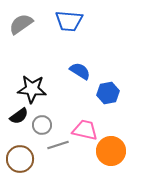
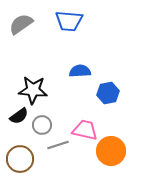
blue semicircle: rotated 35 degrees counterclockwise
black star: moved 1 px right, 1 px down
